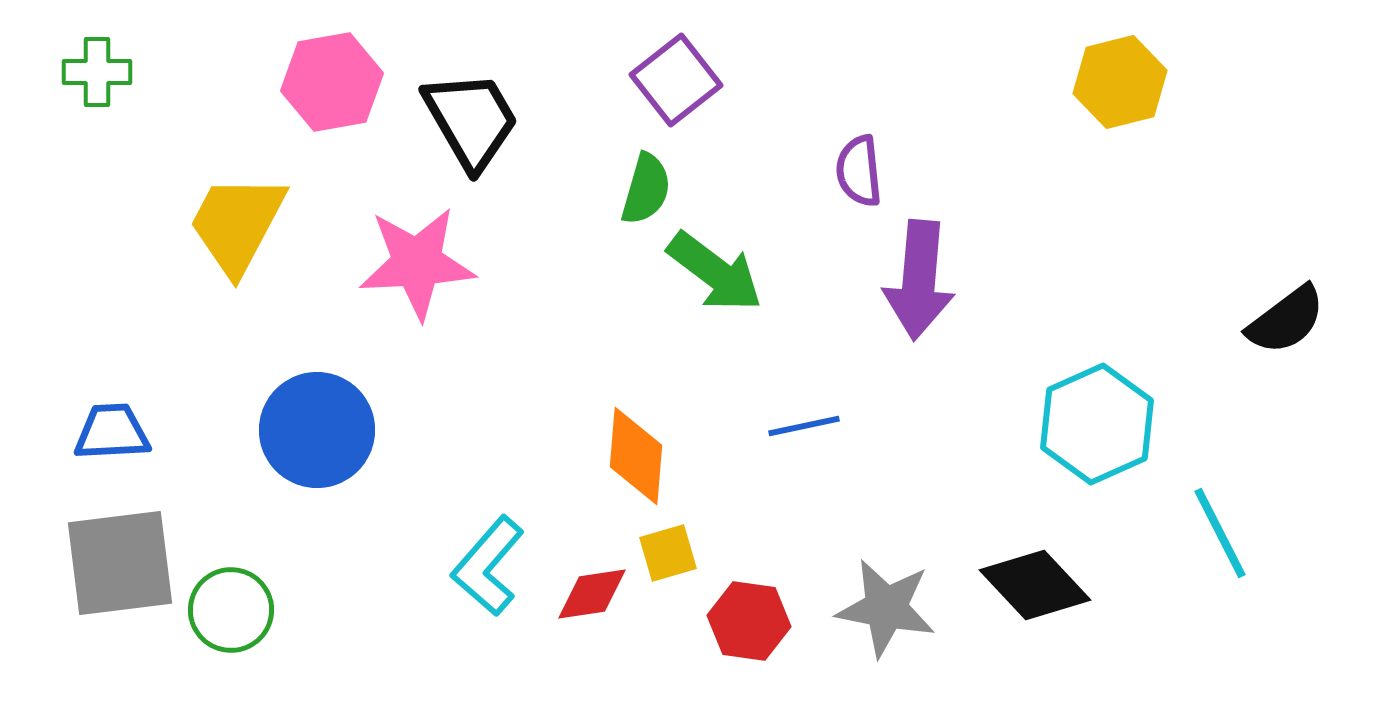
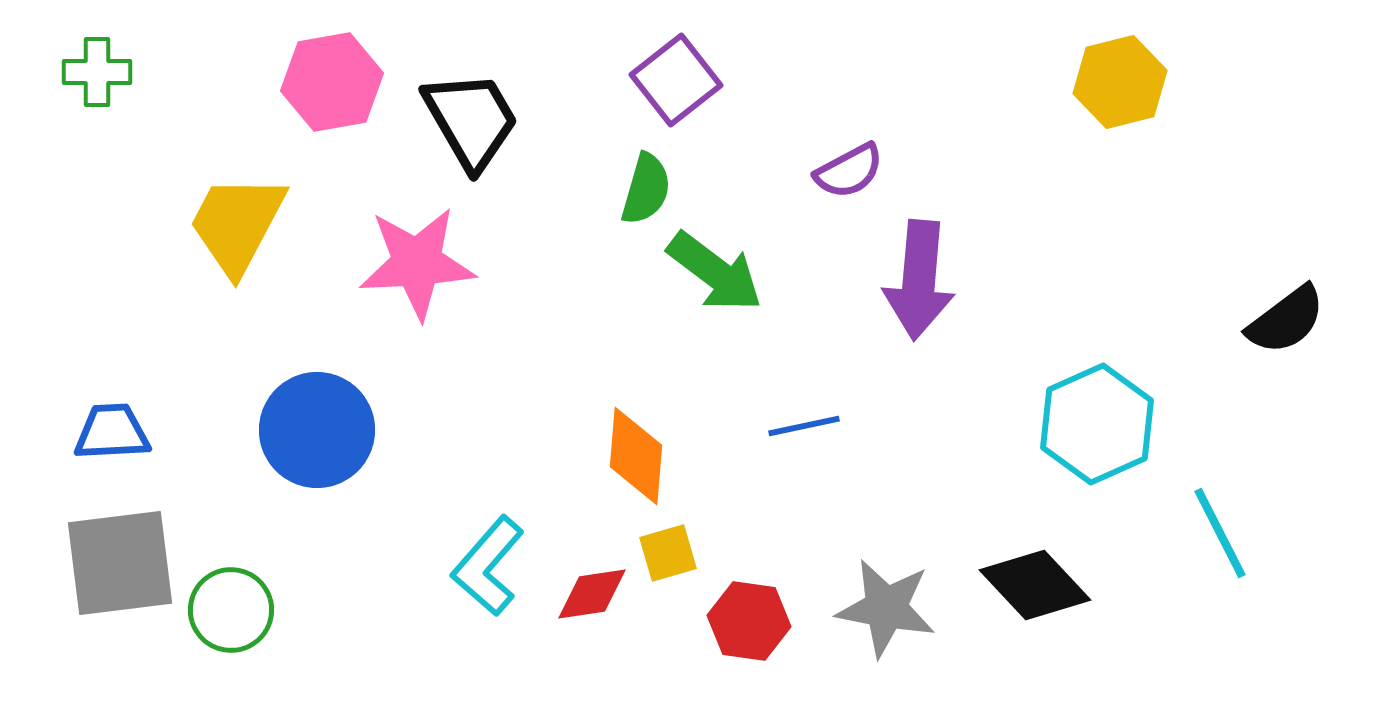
purple semicircle: moved 10 px left; rotated 112 degrees counterclockwise
